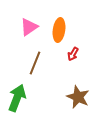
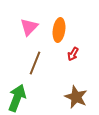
pink triangle: rotated 12 degrees counterclockwise
brown star: moved 2 px left
